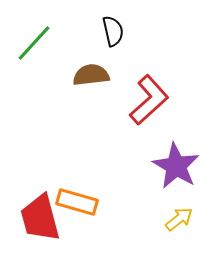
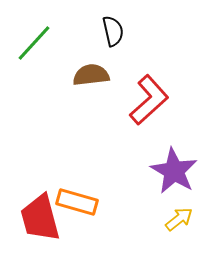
purple star: moved 2 px left, 5 px down
